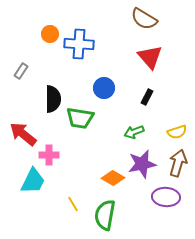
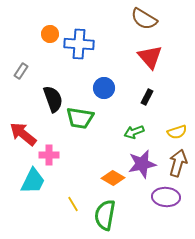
black semicircle: rotated 20 degrees counterclockwise
